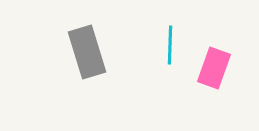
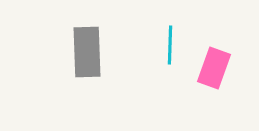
gray rectangle: rotated 15 degrees clockwise
